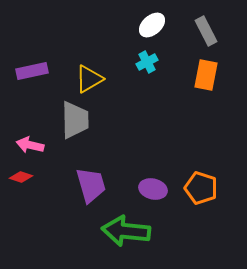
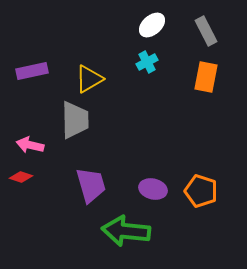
orange rectangle: moved 2 px down
orange pentagon: moved 3 px down
